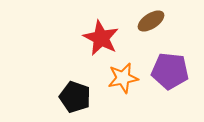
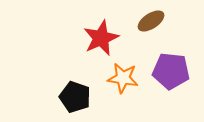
red star: rotated 21 degrees clockwise
purple pentagon: moved 1 px right
orange star: rotated 20 degrees clockwise
